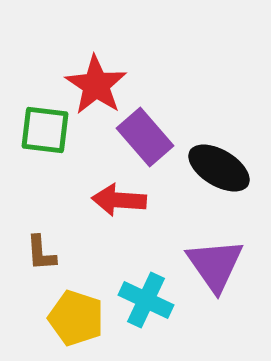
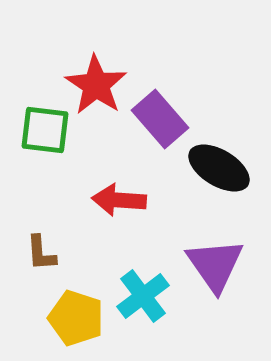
purple rectangle: moved 15 px right, 18 px up
cyan cross: moved 3 px left, 4 px up; rotated 28 degrees clockwise
